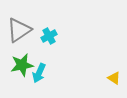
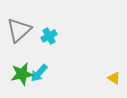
gray triangle: rotated 8 degrees counterclockwise
green star: moved 9 px down
cyan arrow: rotated 18 degrees clockwise
